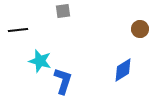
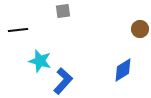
blue L-shape: rotated 24 degrees clockwise
